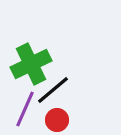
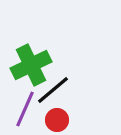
green cross: moved 1 px down
